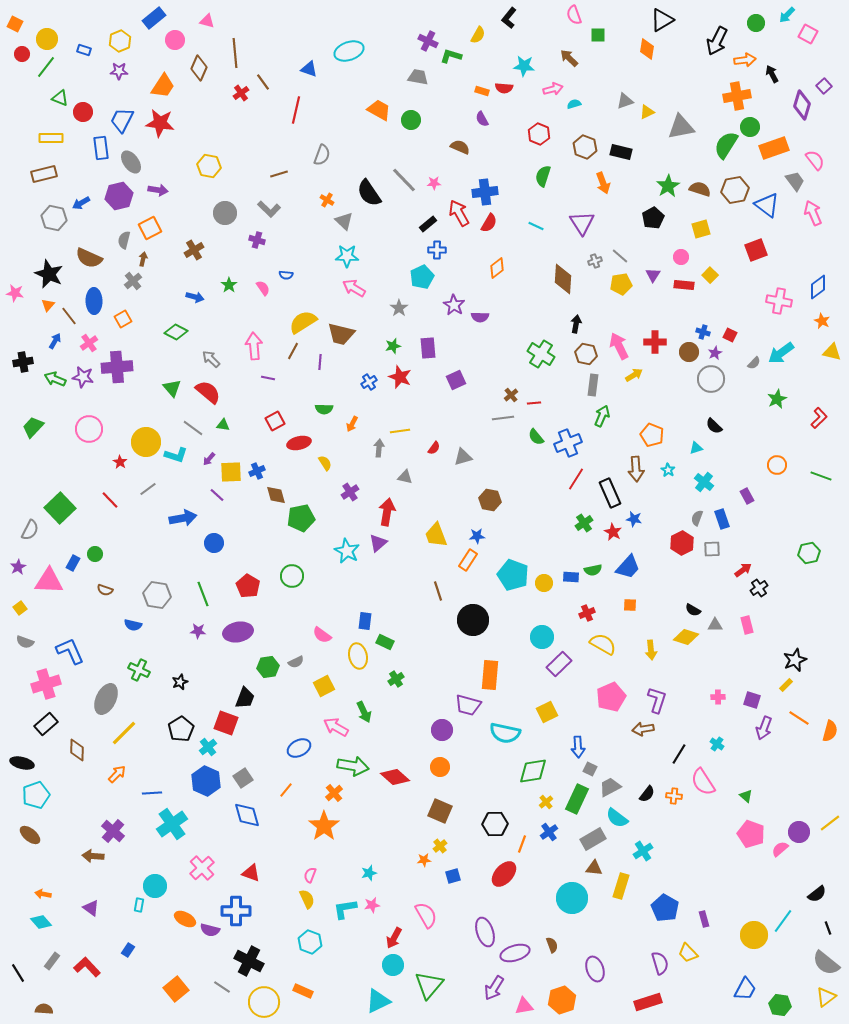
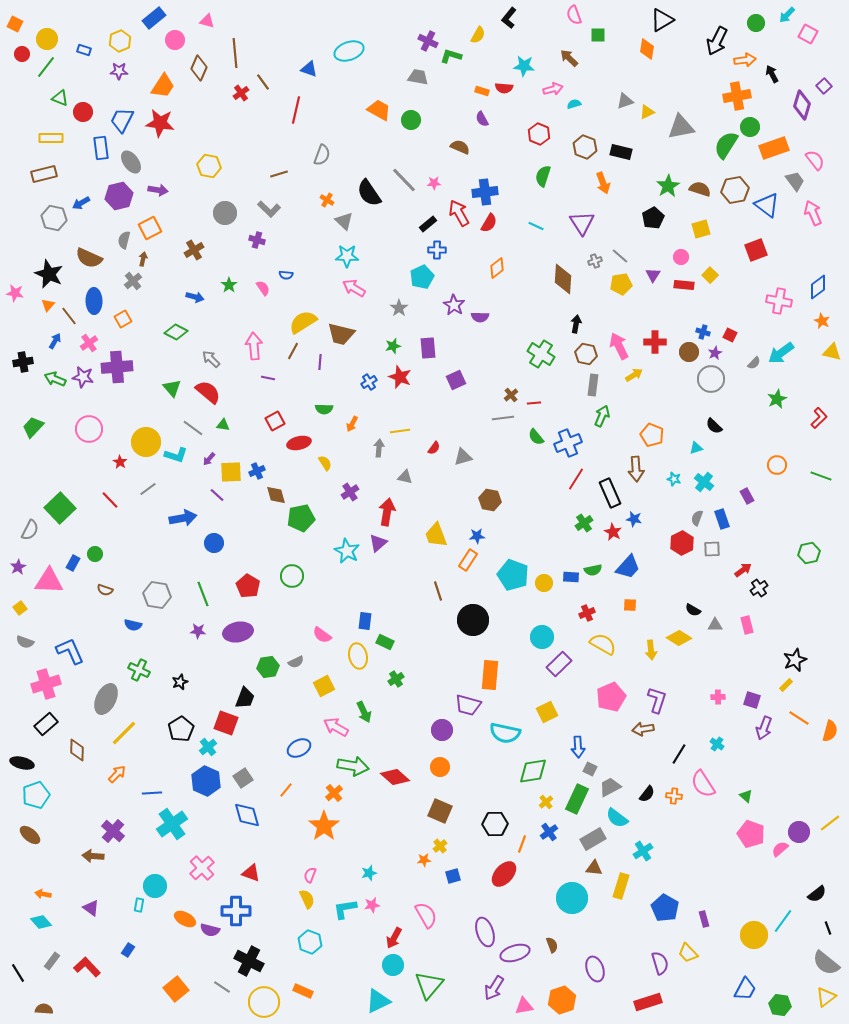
cyan star at (668, 470): moved 6 px right, 9 px down; rotated 16 degrees counterclockwise
yellow diamond at (686, 637): moved 7 px left, 1 px down; rotated 15 degrees clockwise
pink semicircle at (703, 782): moved 2 px down
